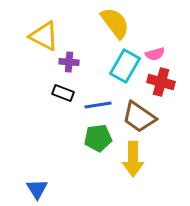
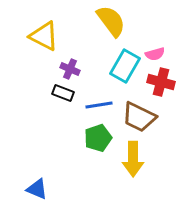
yellow semicircle: moved 4 px left, 2 px up
purple cross: moved 1 px right, 7 px down; rotated 18 degrees clockwise
blue line: moved 1 px right
brown trapezoid: rotated 9 degrees counterclockwise
green pentagon: rotated 12 degrees counterclockwise
blue triangle: rotated 35 degrees counterclockwise
